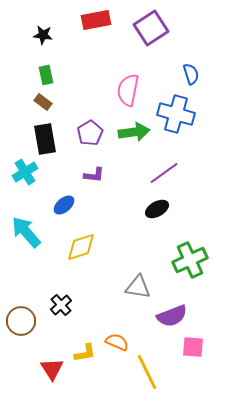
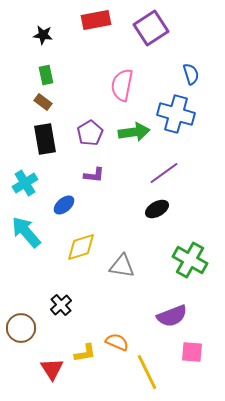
pink semicircle: moved 6 px left, 5 px up
cyan cross: moved 11 px down
green cross: rotated 36 degrees counterclockwise
gray triangle: moved 16 px left, 21 px up
brown circle: moved 7 px down
pink square: moved 1 px left, 5 px down
